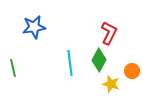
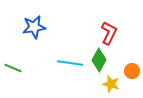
cyan line: rotated 75 degrees counterclockwise
green line: rotated 54 degrees counterclockwise
